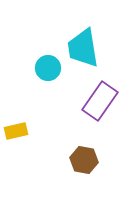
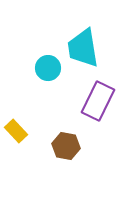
purple rectangle: moved 2 px left; rotated 9 degrees counterclockwise
yellow rectangle: rotated 60 degrees clockwise
brown hexagon: moved 18 px left, 14 px up
